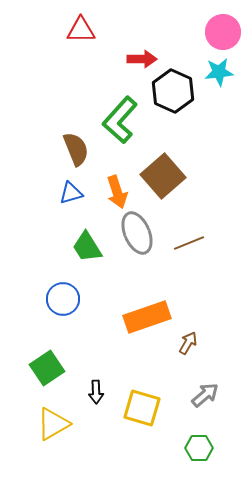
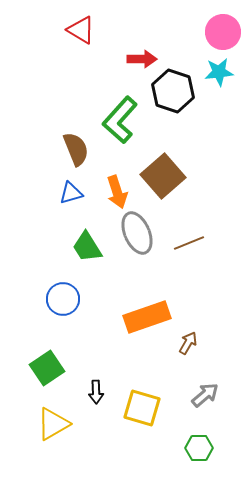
red triangle: rotated 32 degrees clockwise
black hexagon: rotated 6 degrees counterclockwise
